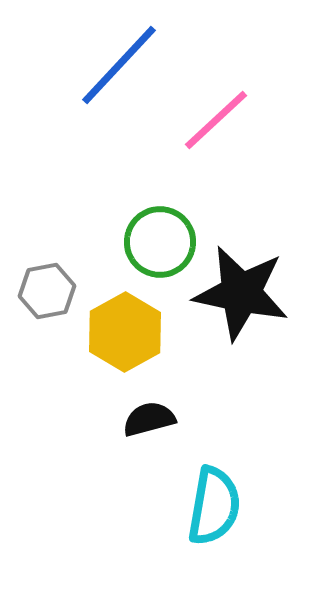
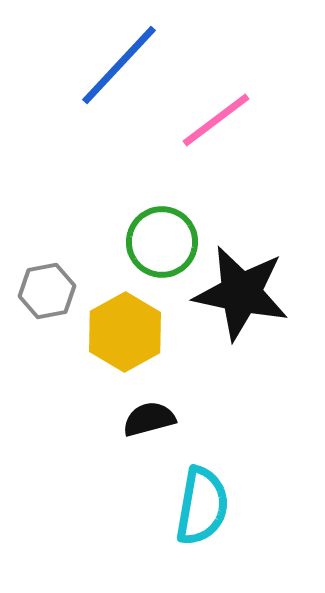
pink line: rotated 6 degrees clockwise
green circle: moved 2 px right
cyan semicircle: moved 12 px left
